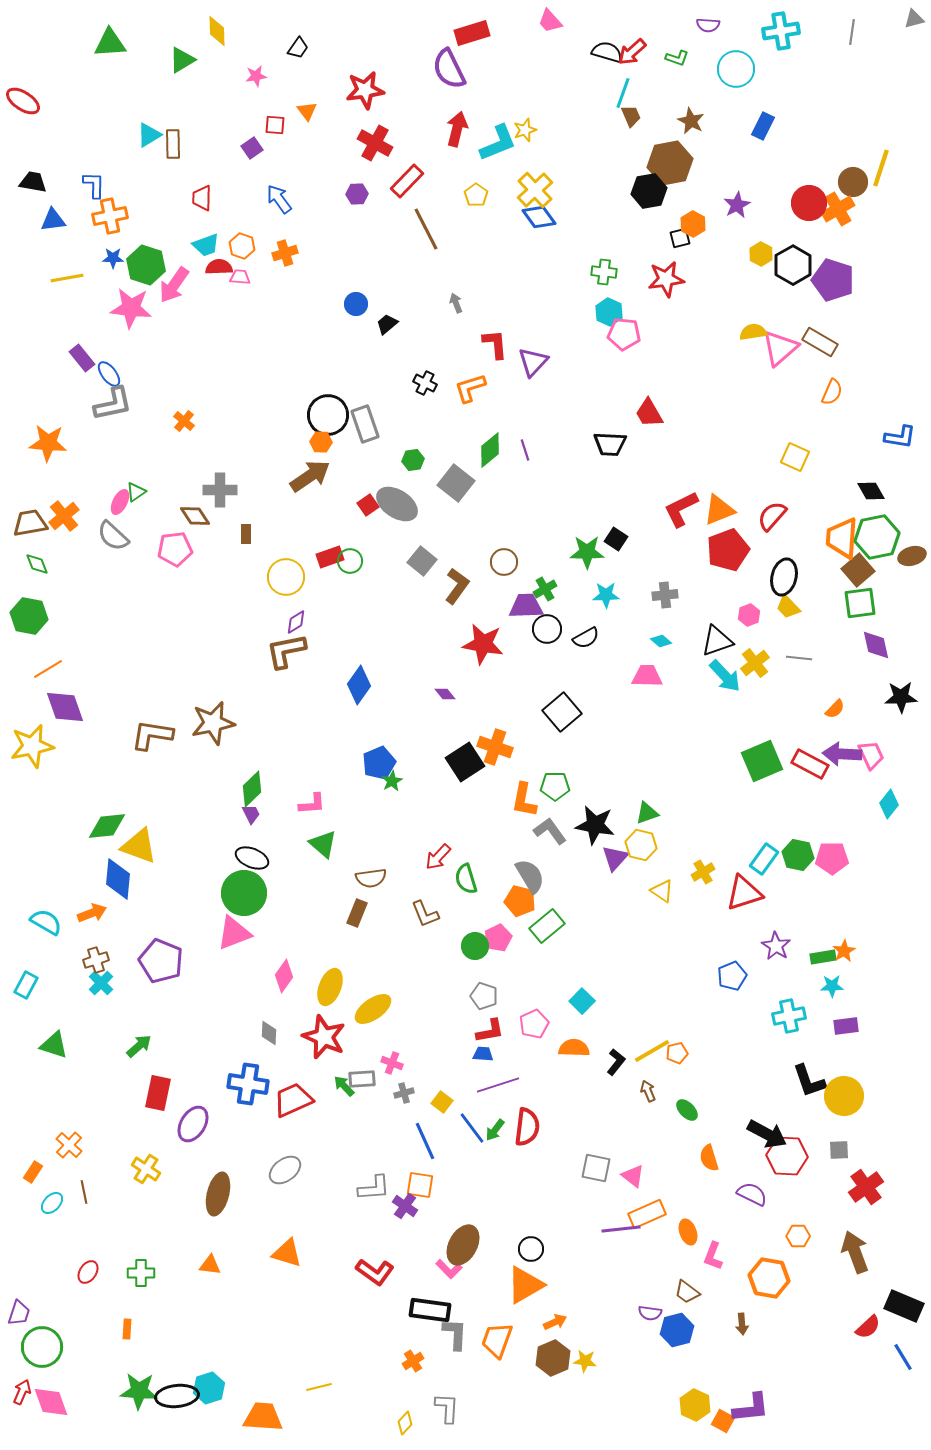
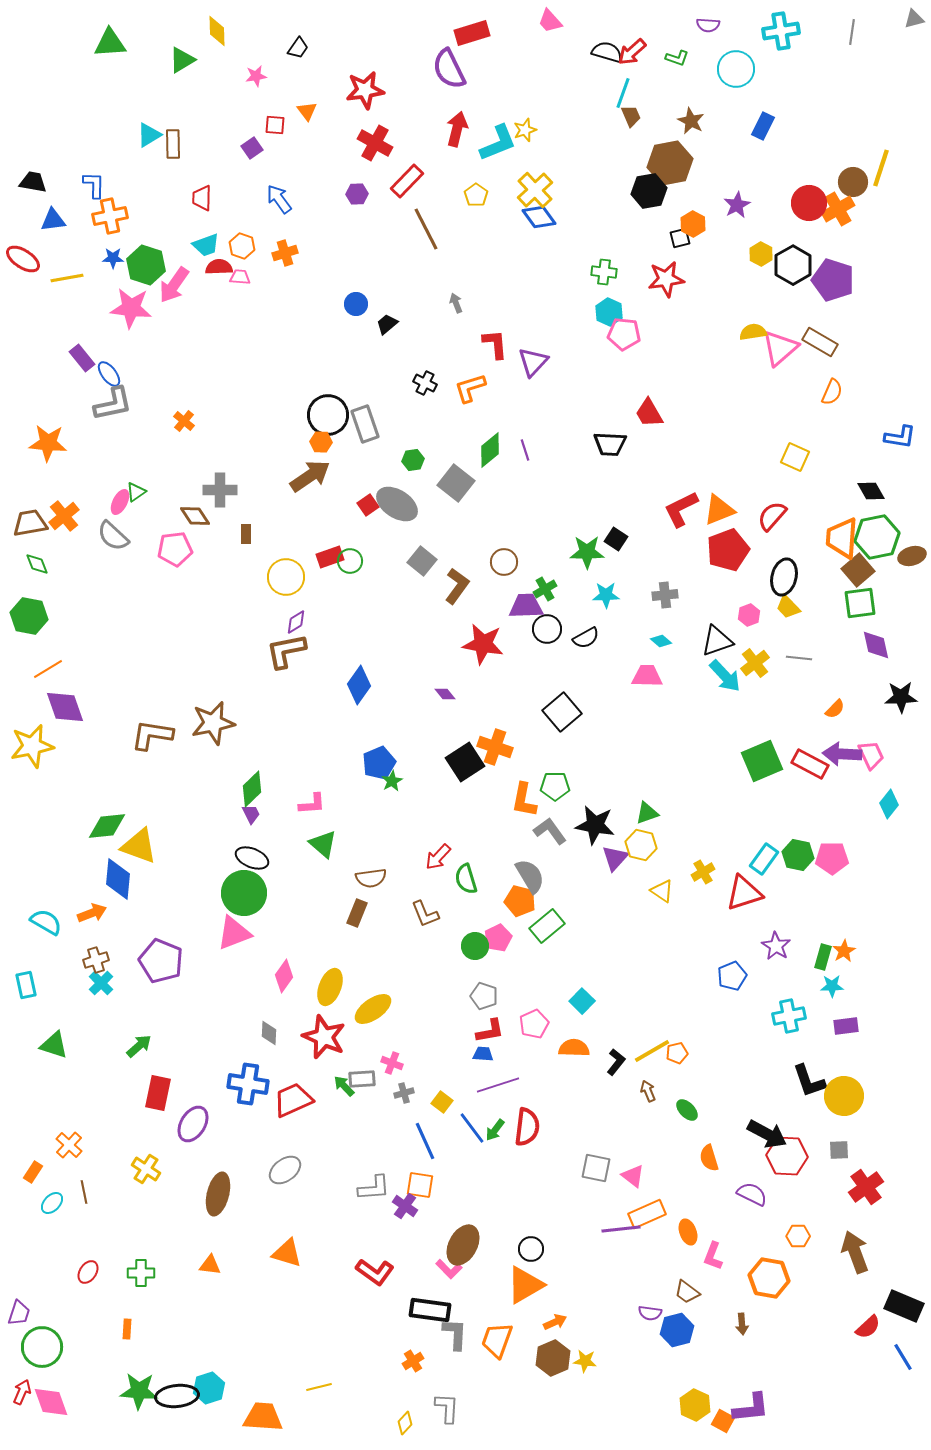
red ellipse at (23, 101): moved 158 px down
green rectangle at (823, 957): rotated 65 degrees counterclockwise
cyan rectangle at (26, 985): rotated 40 degrees counterclockwise
